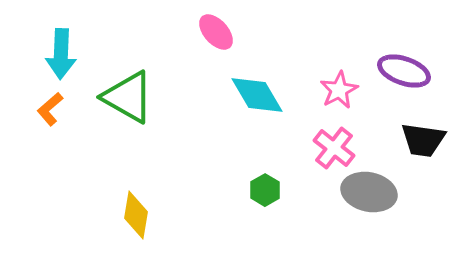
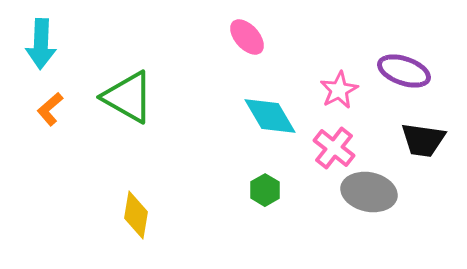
pink ellipse: moved 31 px right, 5 px down
cyan arrow: moved 20 px left, 10 px up
cyan diamond: moved 13 px right, 21 px down
